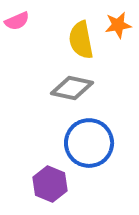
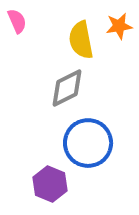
pink semicircle: rotated 90 degrees counterclockwise
orange star: moved 1 px right, 1 px down
gray diamond: moved 5 px left; rotated 39 degrees counterclockwise
blue circle: moved 1 px left
